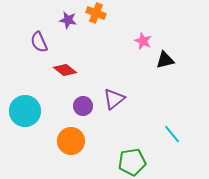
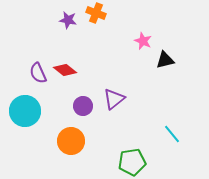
purple semicircle: moved 1 px left, 31 px down
